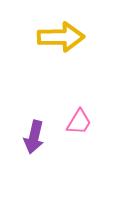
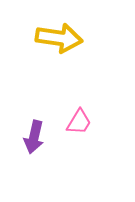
yellow arrow: moved 2 px left, 1 px down; rotated 9 degrees clockwise
